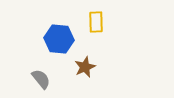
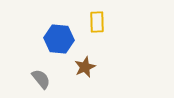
yellow rectangle: moved 1 px right
